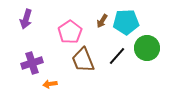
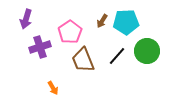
green circle: moved 3 px down
purple cross: moved 8 px right, 16 px up
orange arrow: moved 3 px right, 4 px down; rotated 112 degrees counterclockwise
